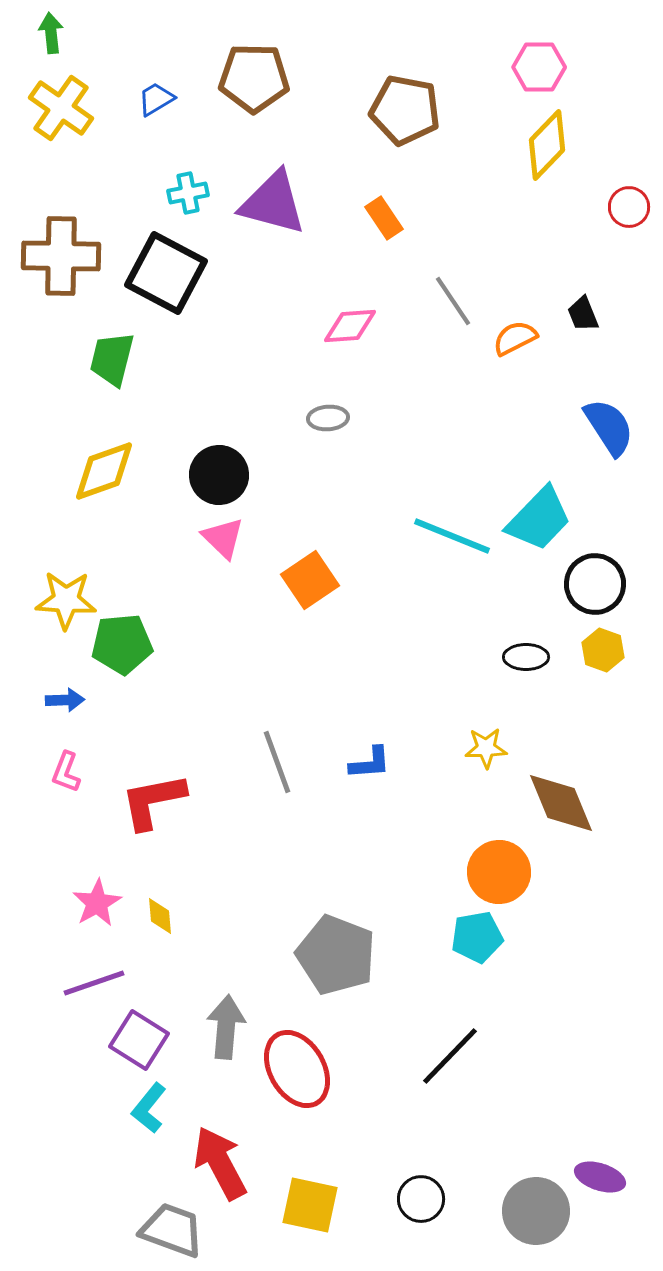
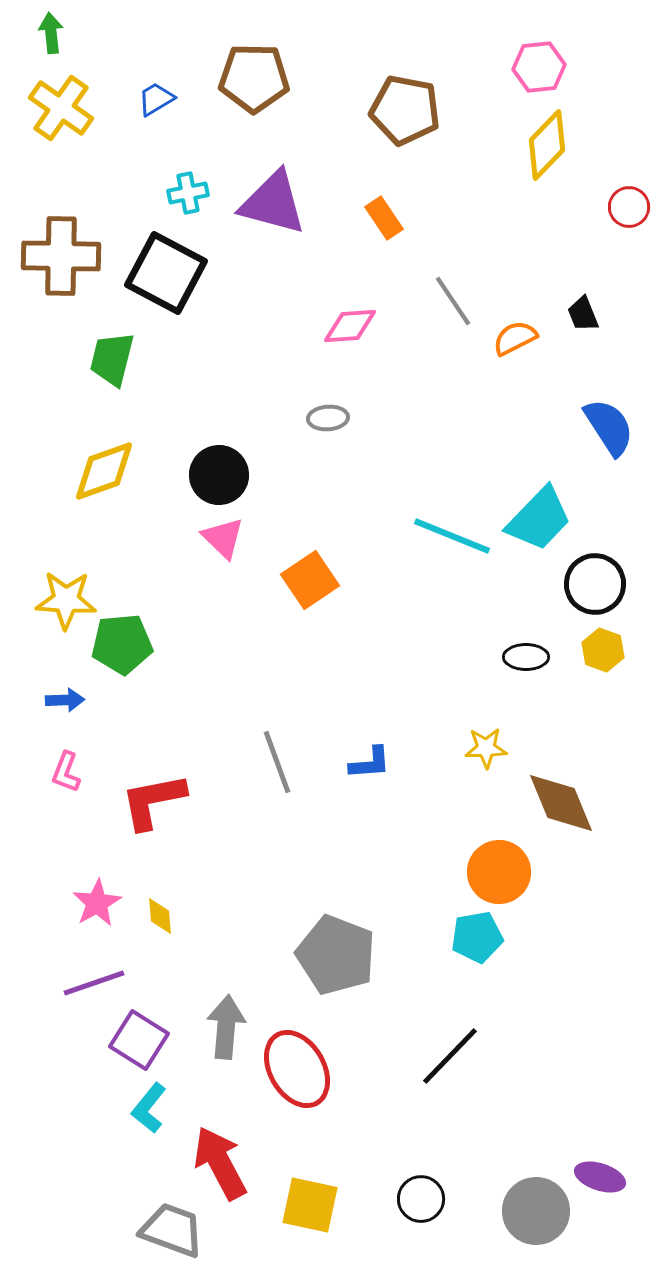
pink hexagon at (539, 67): rotated 6 degrees counterclockwise
